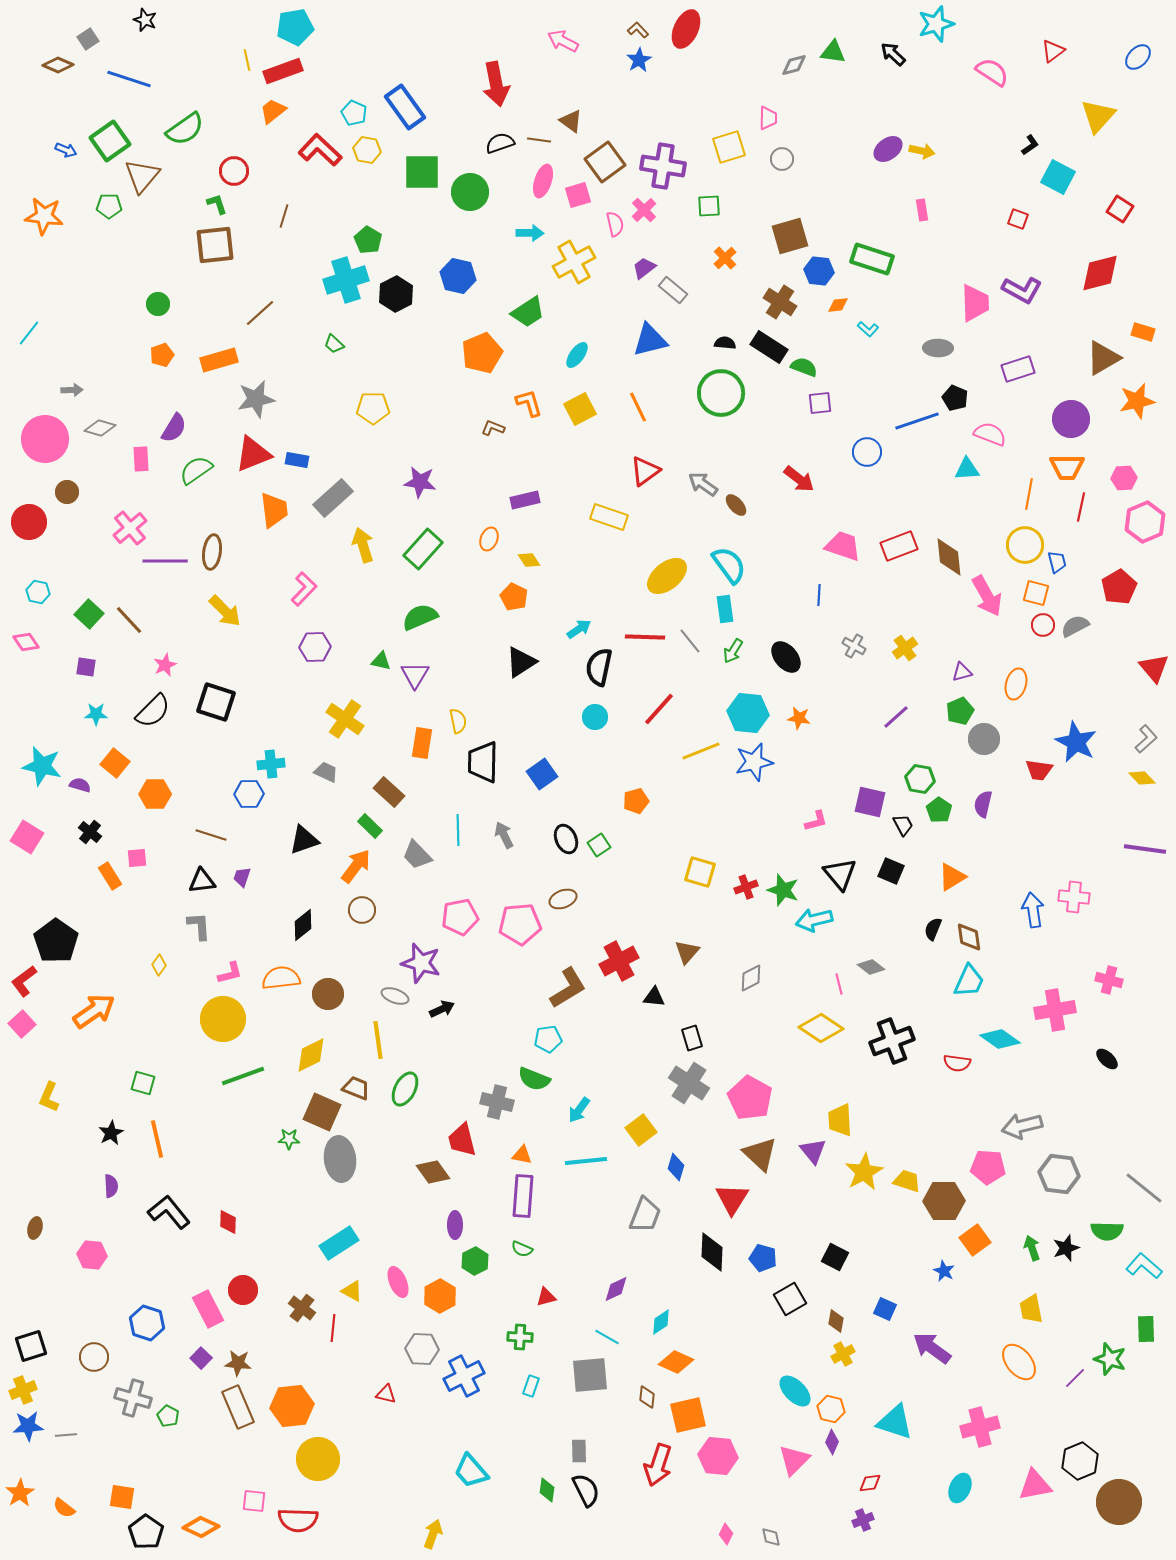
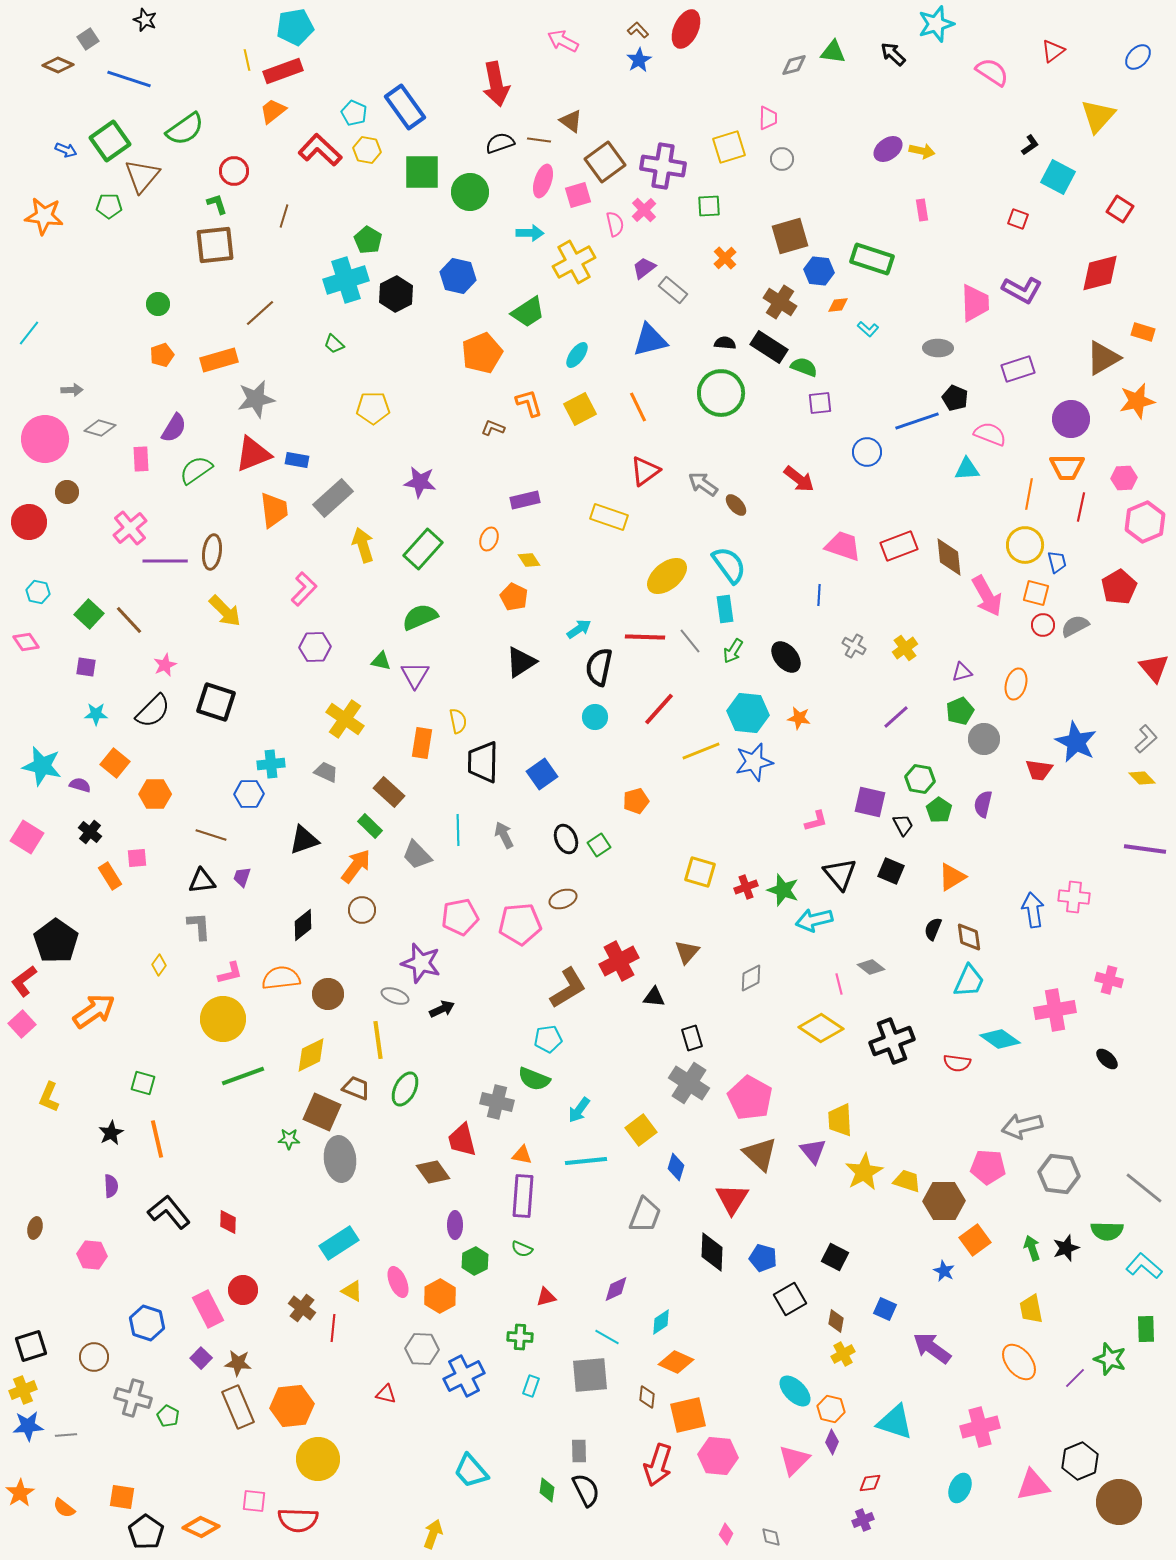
pink triangle at (1035, 1485): moved 2 px left
